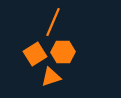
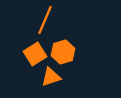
orange line: moved 8 px left, 2 px up
orange hexagon: rotated 15 degrees counterclockwise
